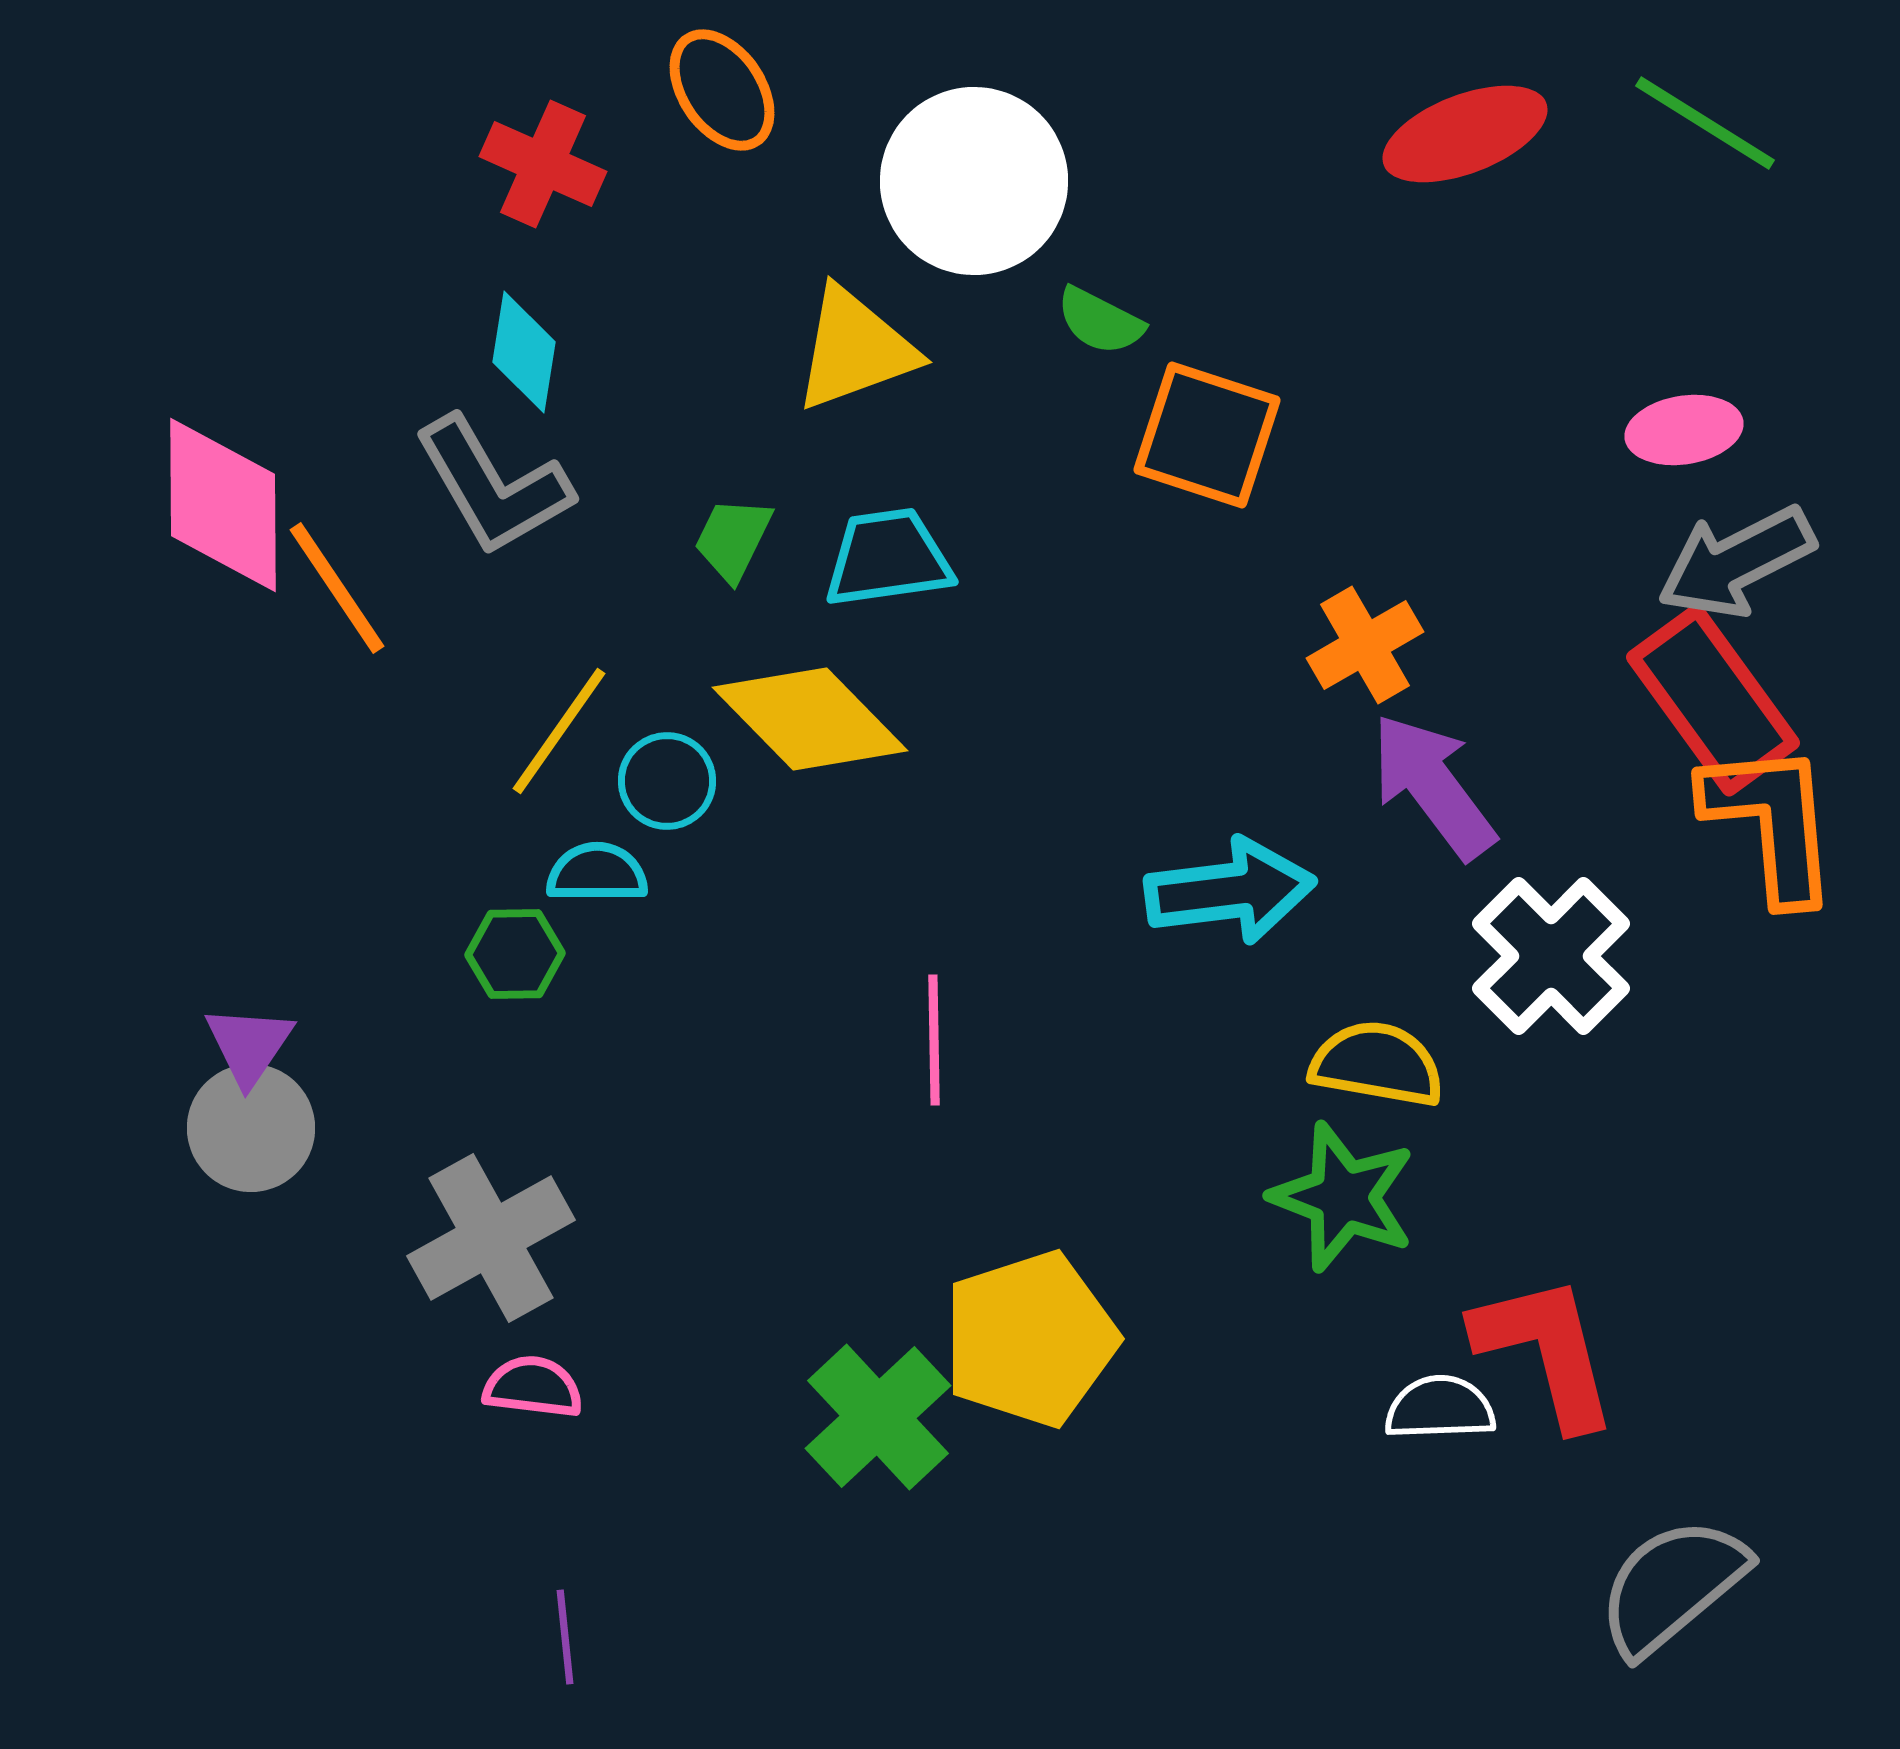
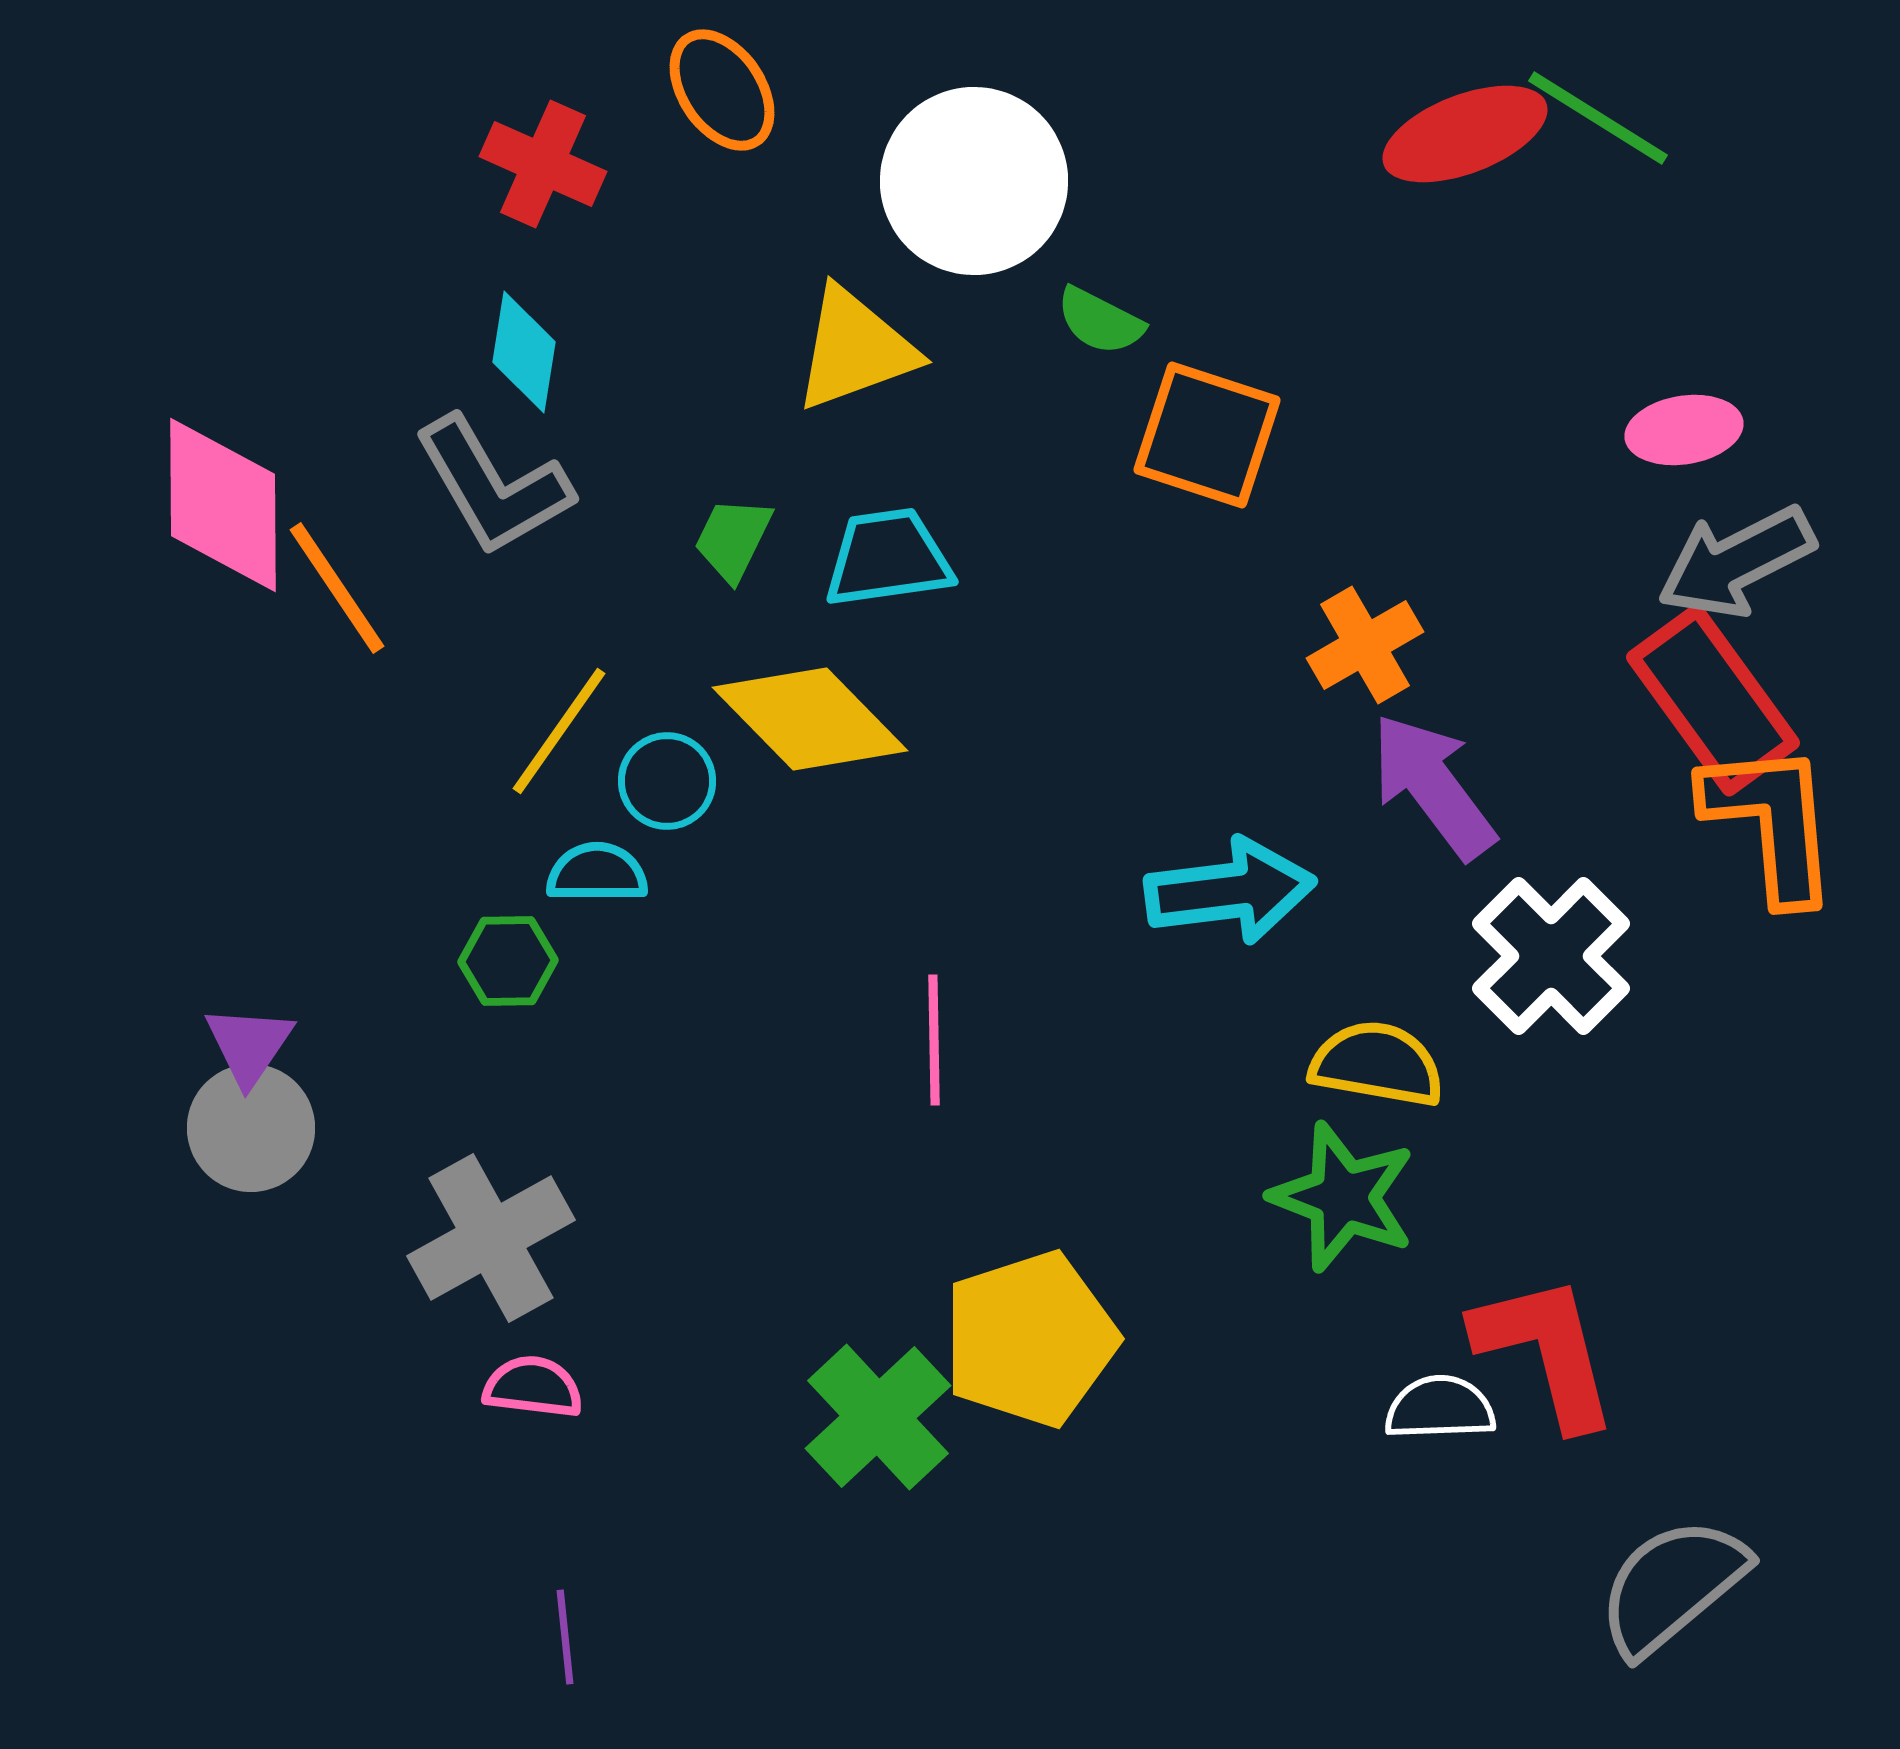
green line: moved 107 px left, 5 px up
green hexagon: moved 7 px left, 7 px down
